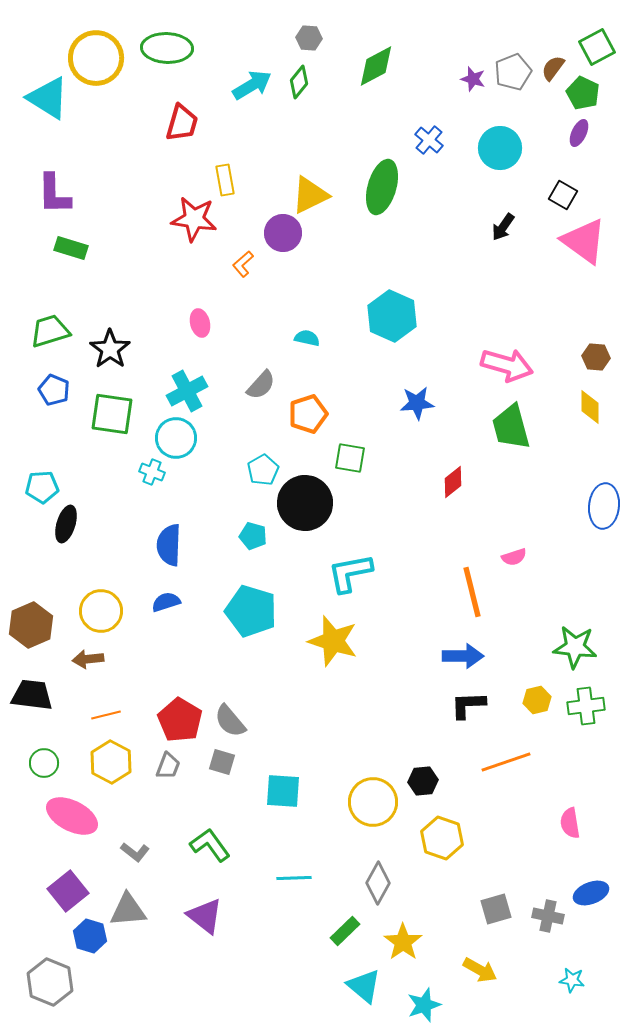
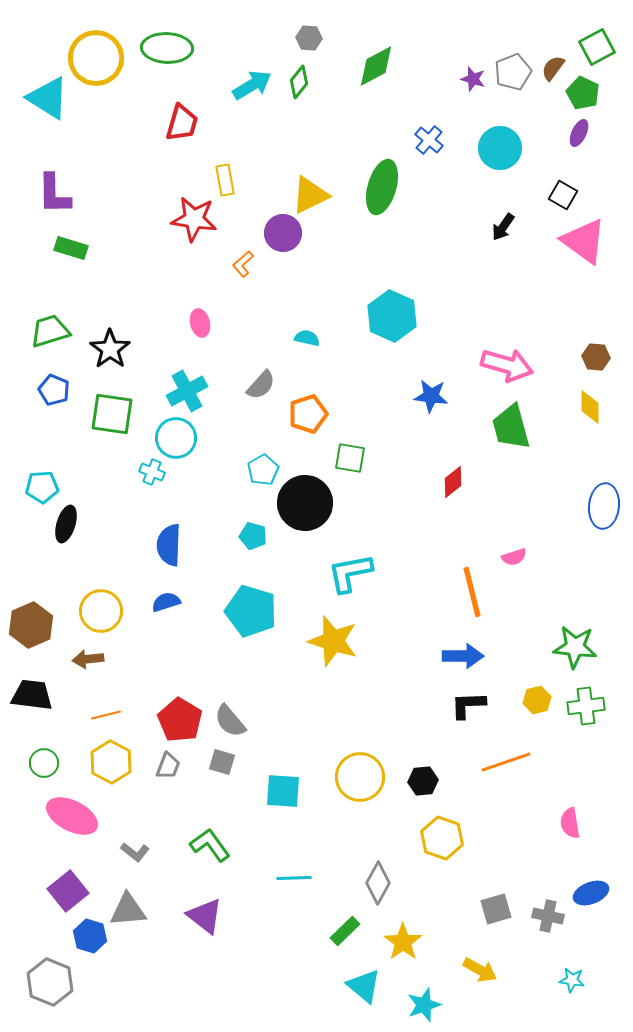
blue star at (417, 403): moved 14 px right, 7 px up; rotated 12 degrees clockwise
yellow circle at (373, 802): moved 13 px left, 25 px up
